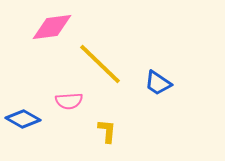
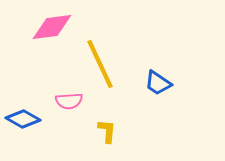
yellow line: rotated 21 degrees clockwise
